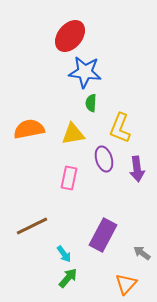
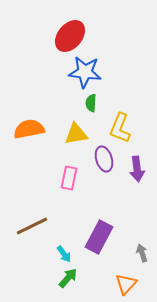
yellow triangle: moved 3 px right
purple rectangle: moved 4 px left, 2 px down
gray arrow: rotated 36 degrees clockwise
